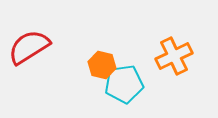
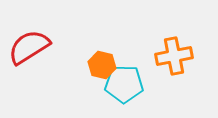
orange cross: rotated 15 degrees clockwise
cyan pentagon: rotated 9 degrees clockwise
